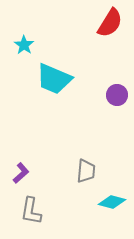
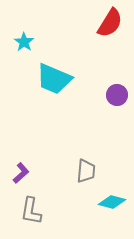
cyan star: moved 3 px up
